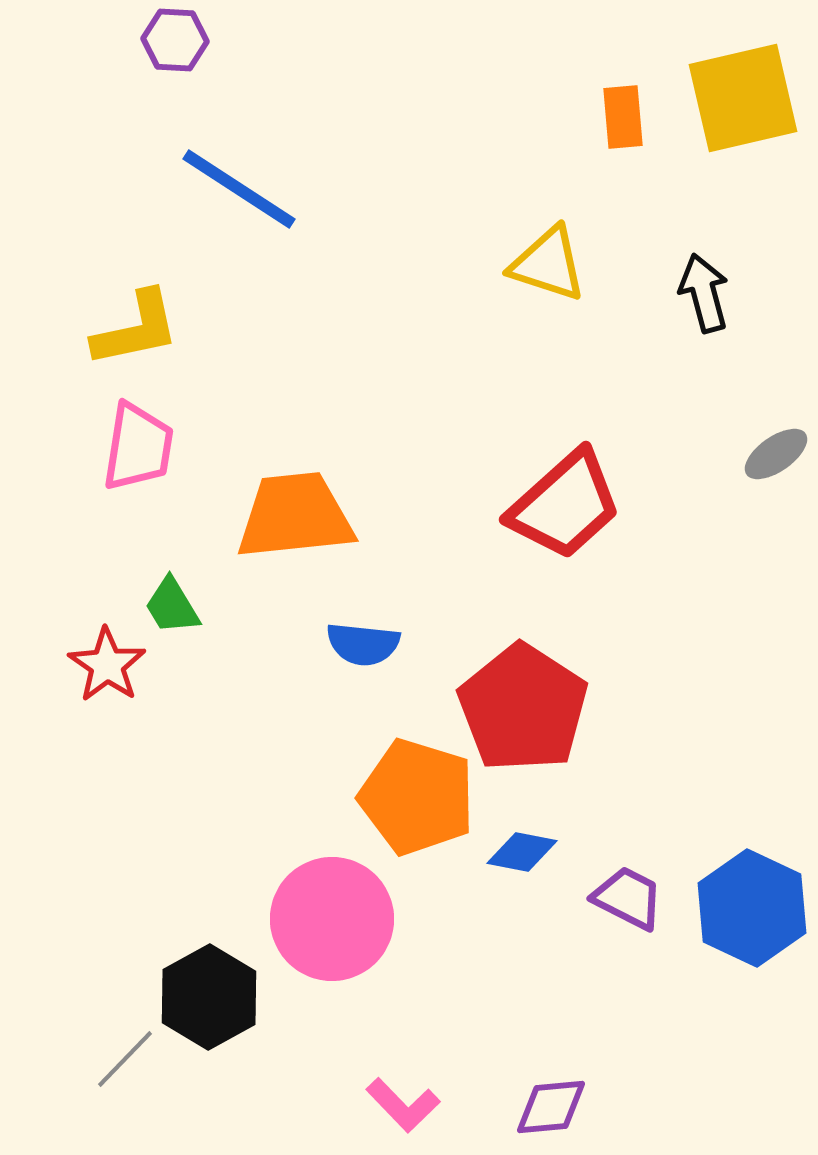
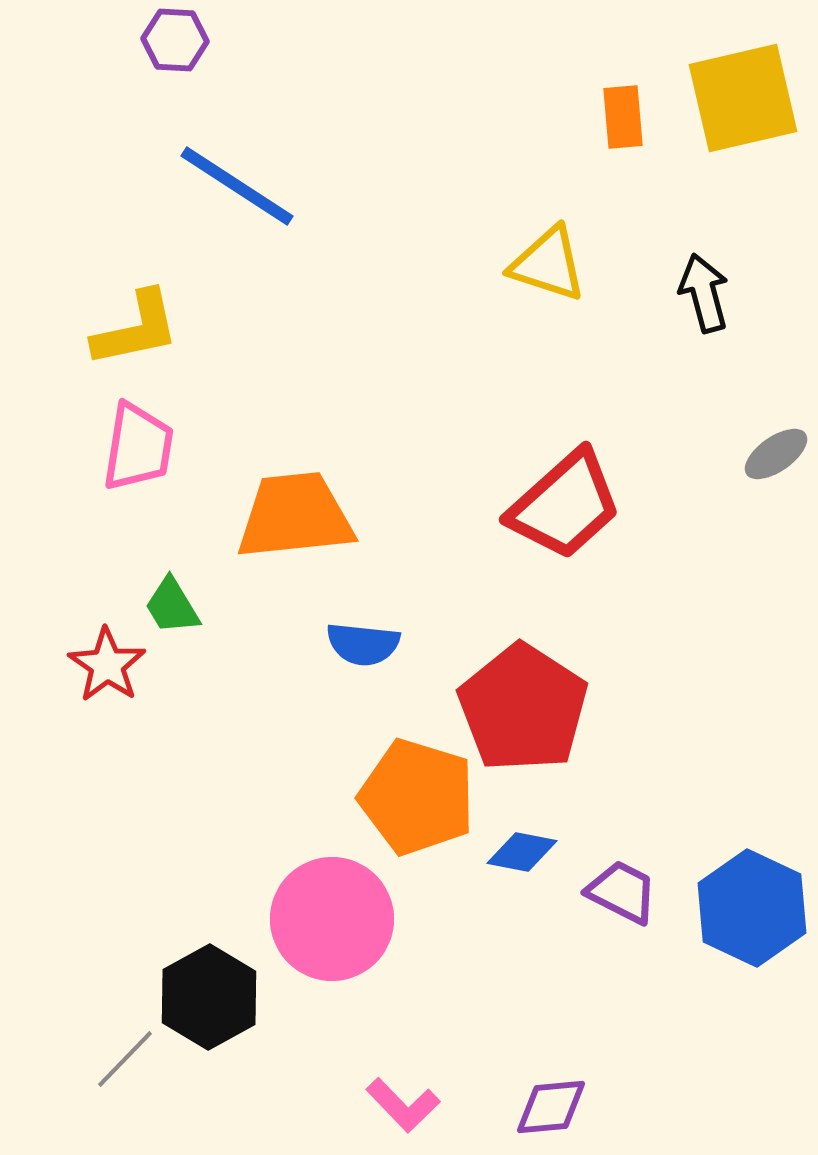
blue line: moved 2 px left, 3 px up
purple trapezoid: moved 6 px left, 6 px up
